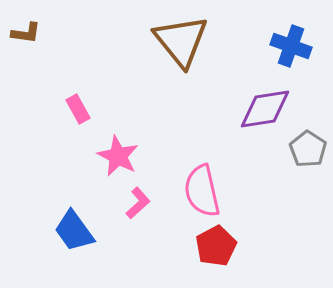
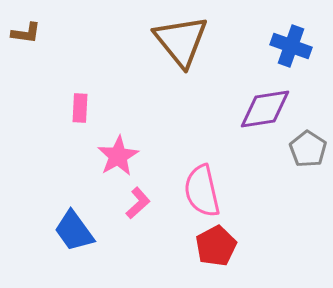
pink rectangle: moved 2 px right, 1 px up; rotated 32 degrees clockwise
pink star: rotated 15 degrees clockwise
